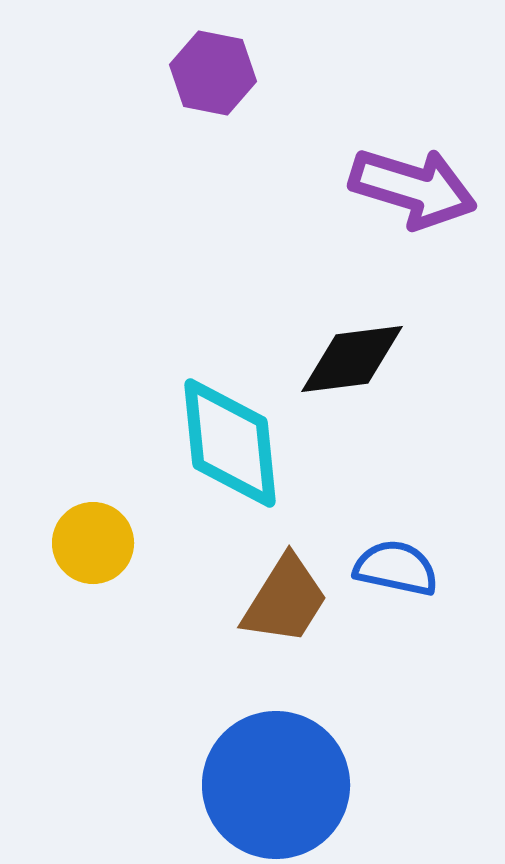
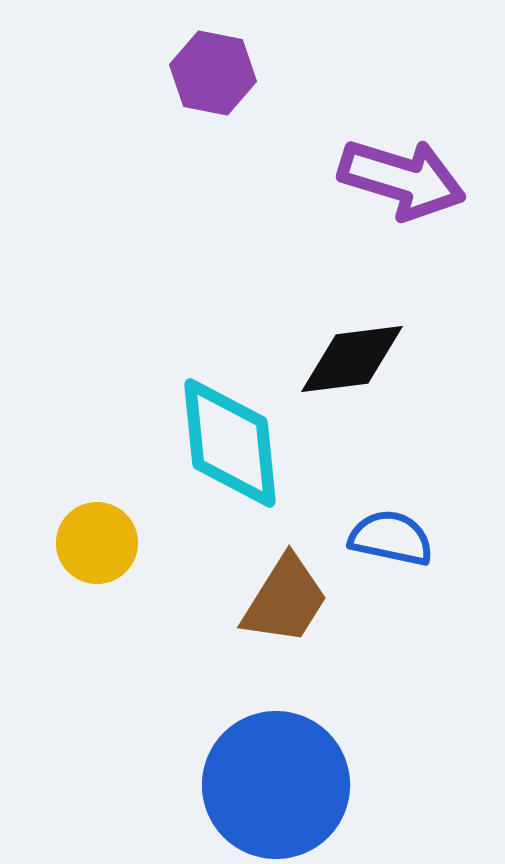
purple arrow: moved 11 px left, 9 px up
yellow circle: moved 4 px right
blue semicircle: moved 5 px left, 30 px up
